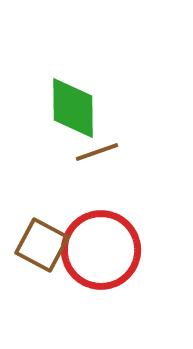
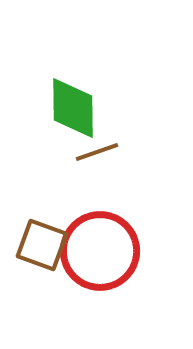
brown square: rotated 8 degrees counterclockwise
red circle: moved 1 px left, 1 px down
